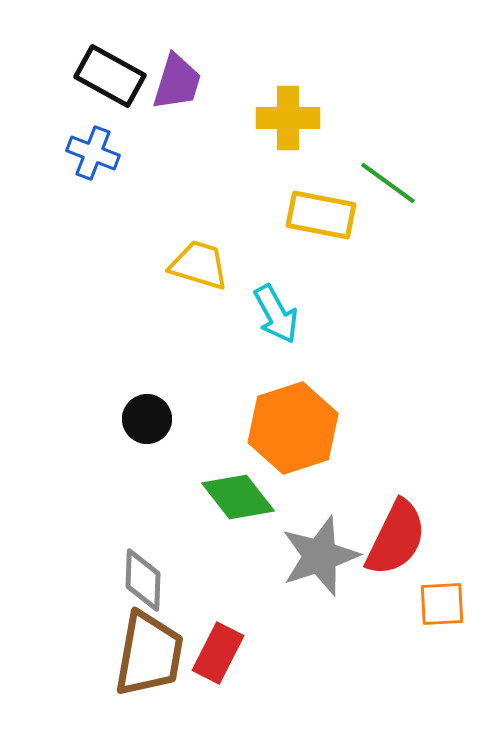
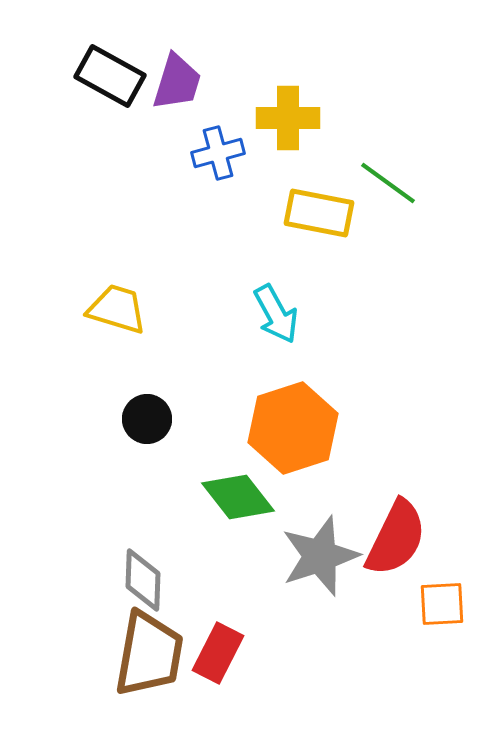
blue cross: moved 125 px right; rotated 36 degrees counterclockwise
yellow rectangle: moved 2 px left, 2 px up
yellow trapezoid: moved 82 px left, 44 px down
